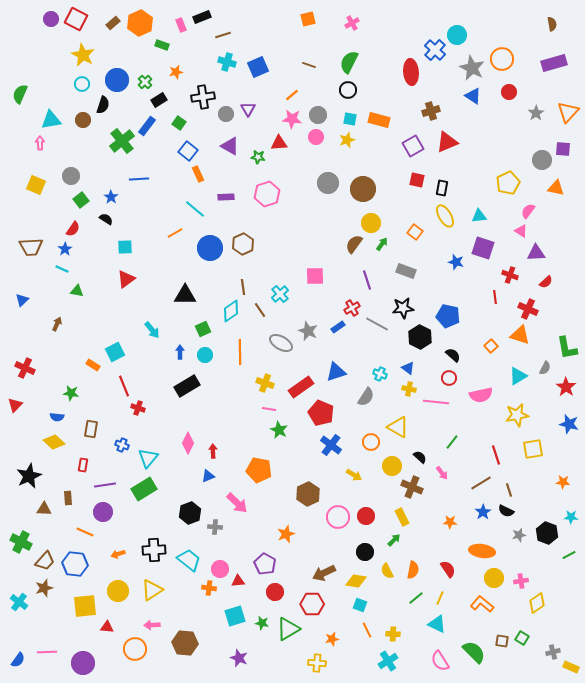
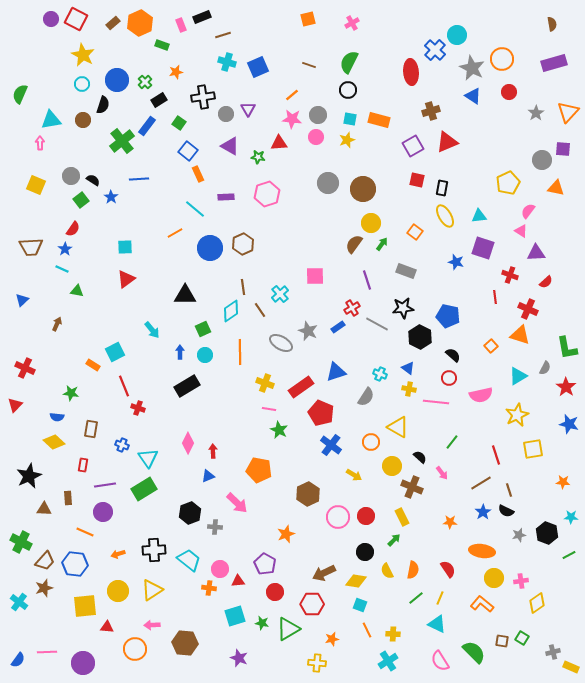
black semicircle at (106, 219): moved 13 px left, 39 px up
yellow star at (517, 415): rotated 15 degrees counterclockwise
cyan triangle at (148, 458): rotated 15 degrees counterclockwise
